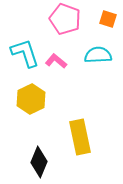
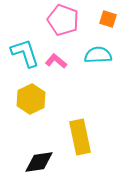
pink pentagon: moved 2 px left, 1 px down
black diamond: rotated 60 degrees clockwise
